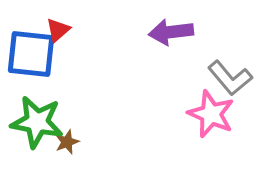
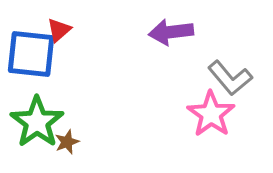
red triangle: moved 1 px right
pink star: rotated 12 degrees clockwise
green star: rotated 26 degrees clockwise
